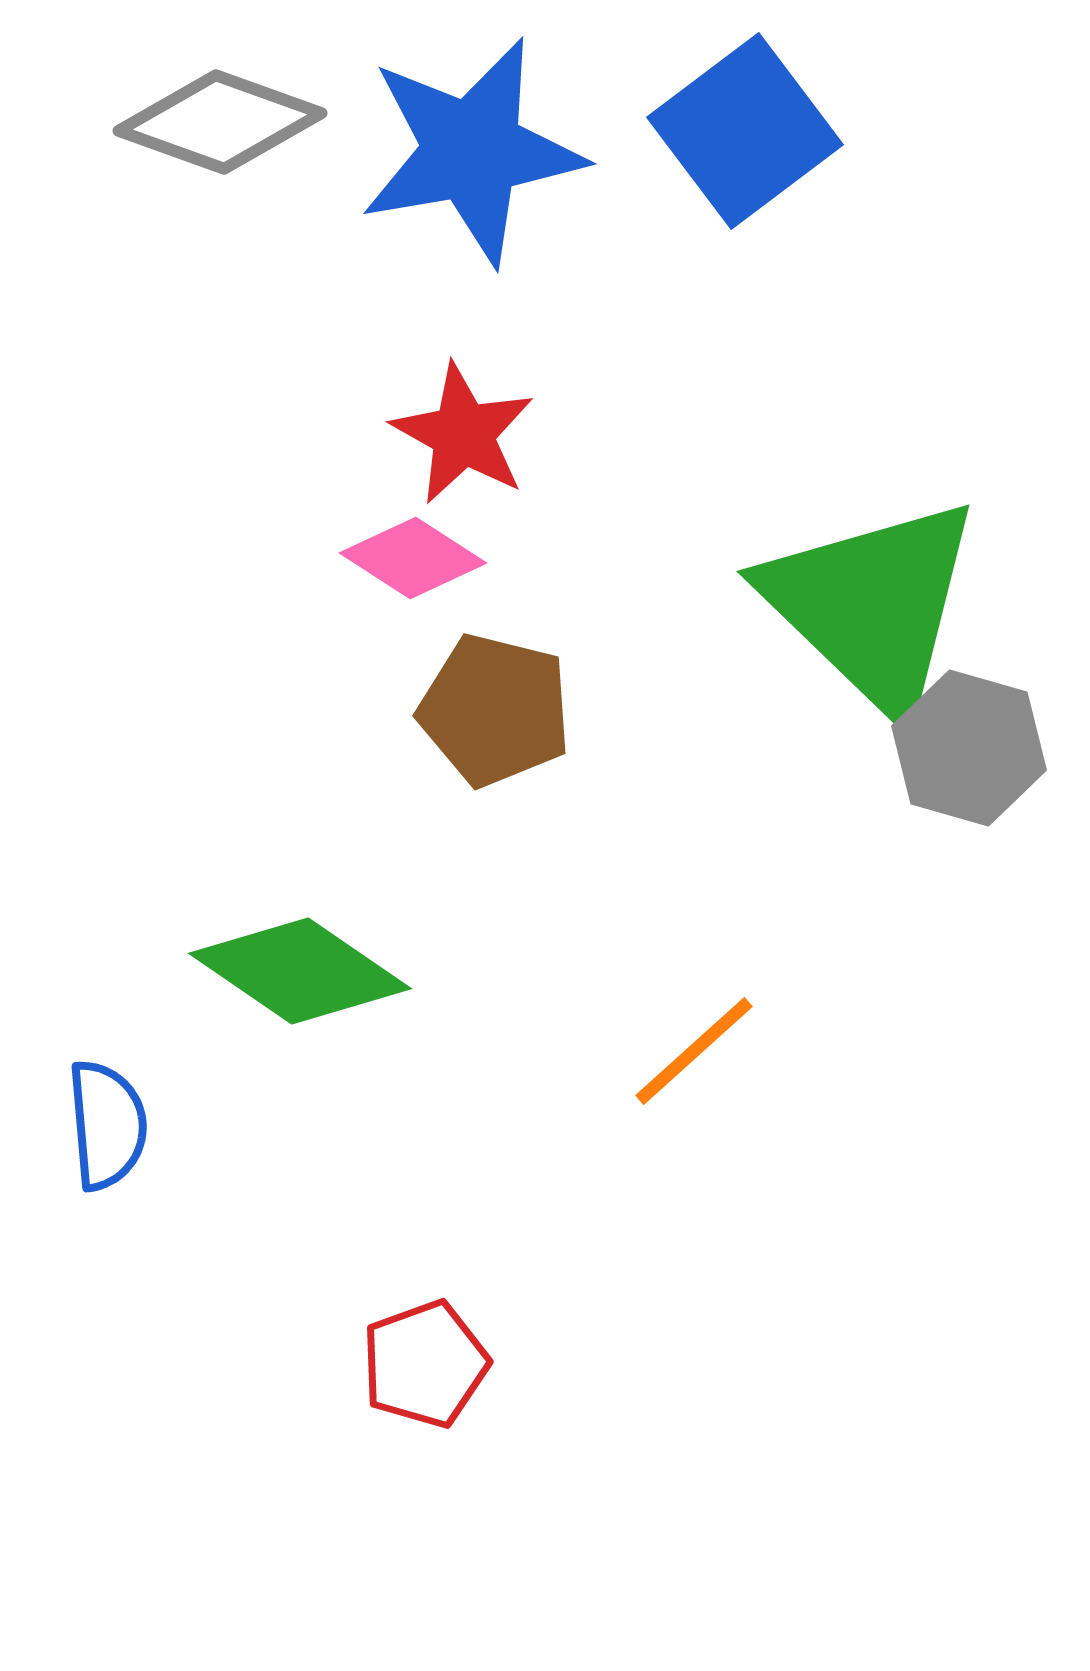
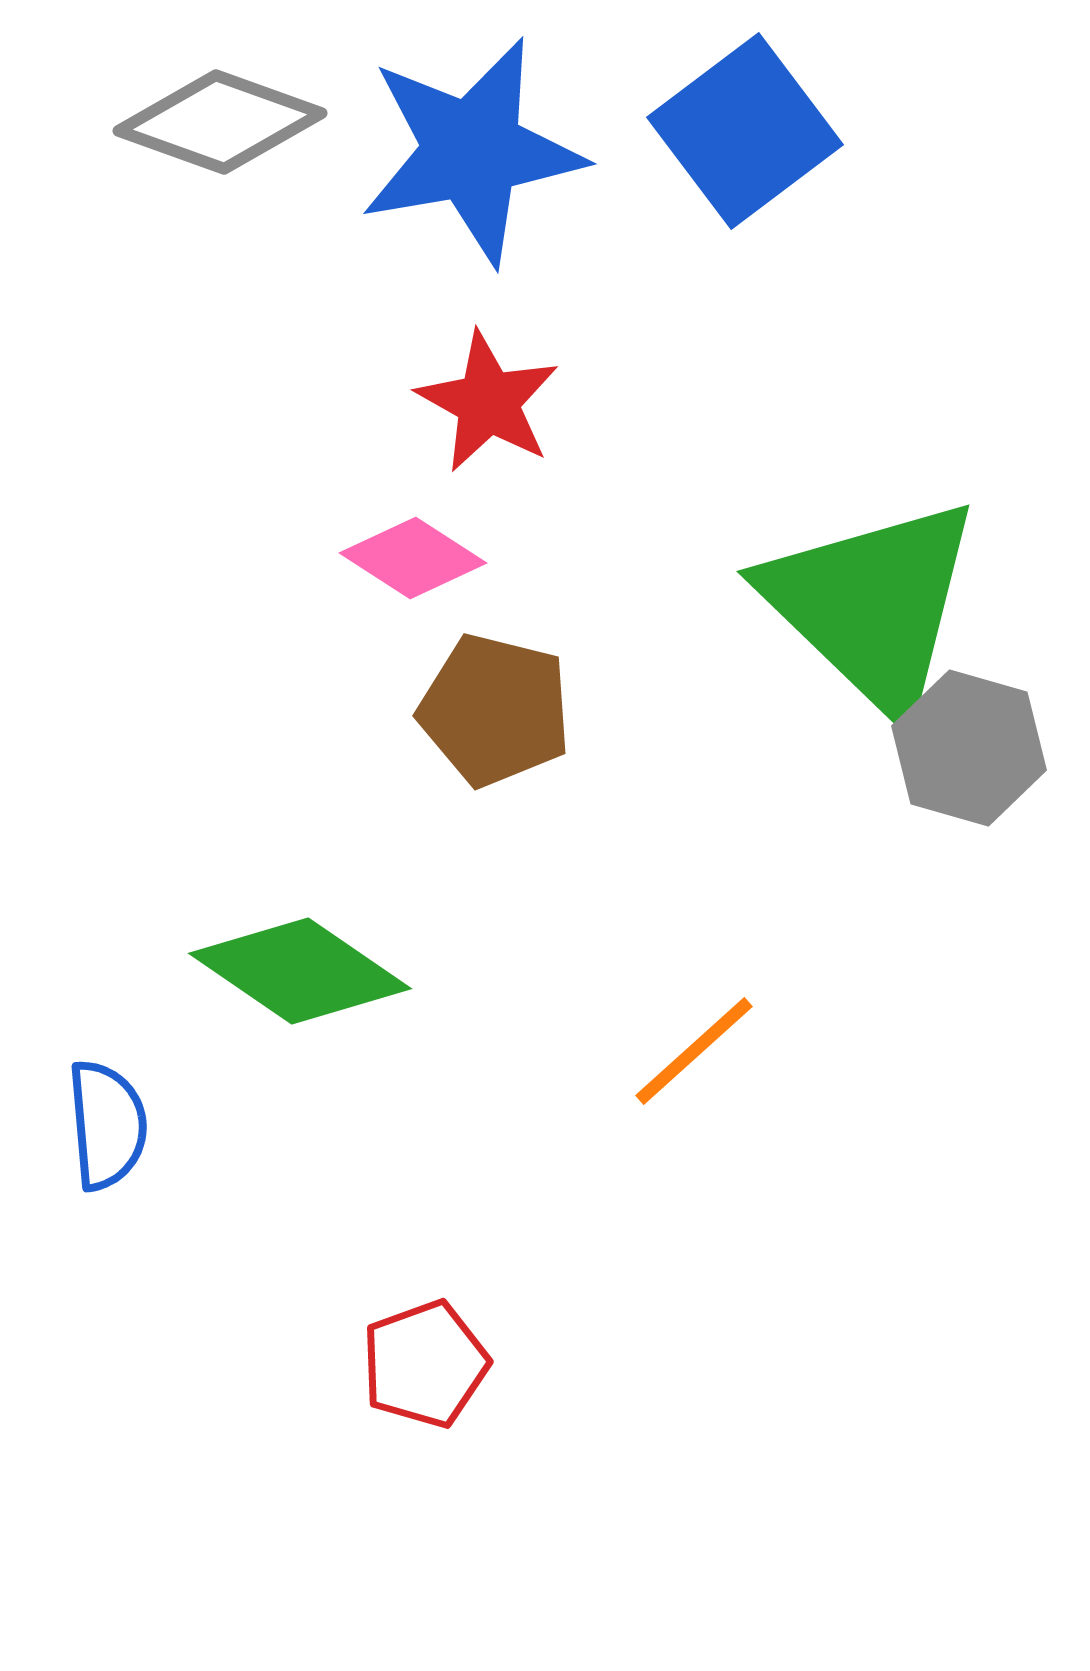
red star: moved 25 px right, 32 px up
